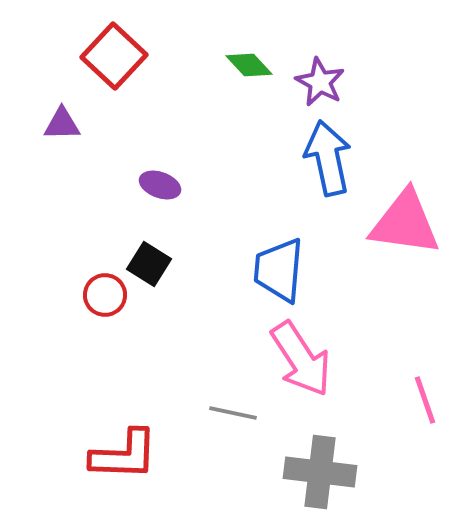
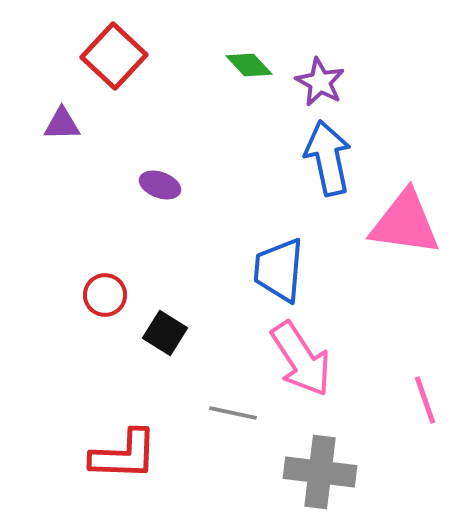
black square: moved 16 px right, 69 px down
